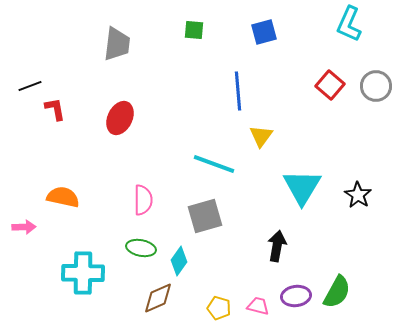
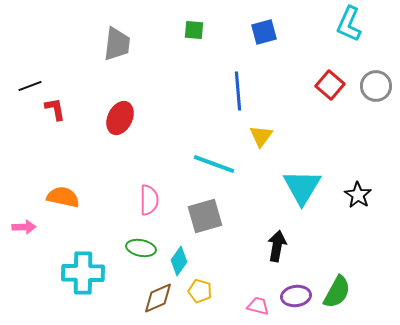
pink semicircle: moved 6 px right
yellow pentagon: moved 19 px left, 17 px up
